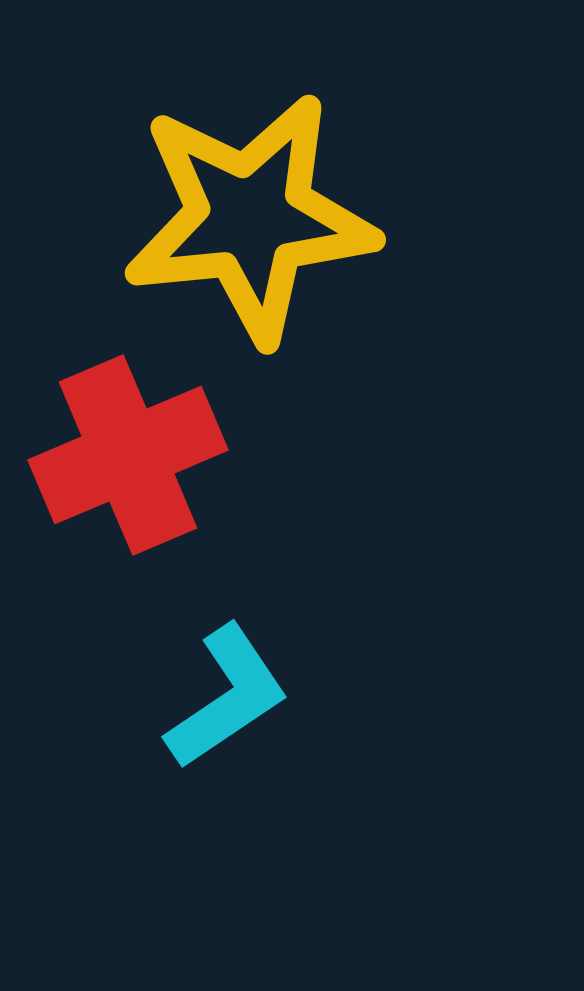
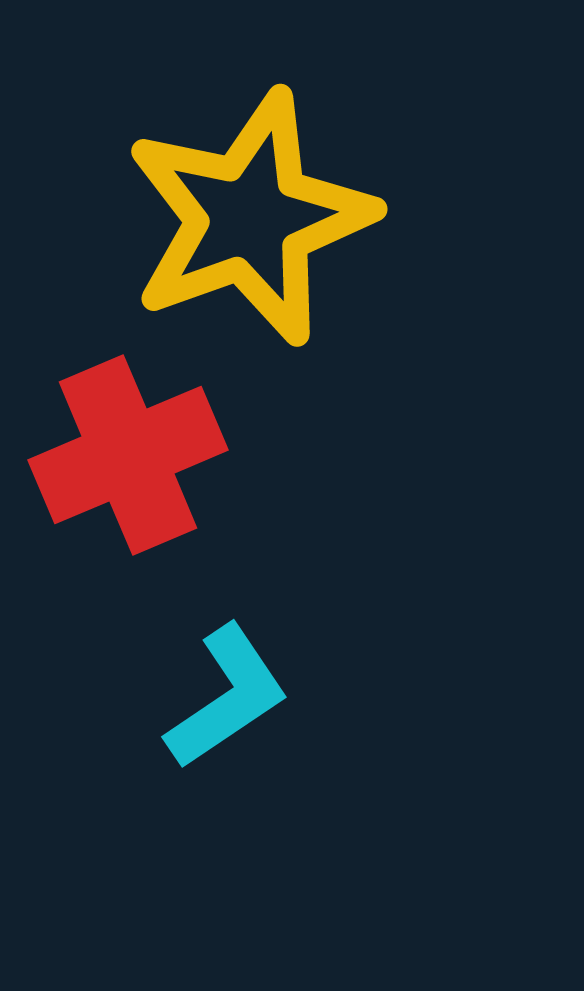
yellow star: rotated 14 degrees counterclockwise
